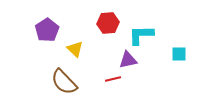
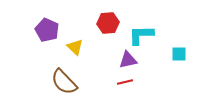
purple pentagon: rotated 15 degrees counterclockwise
yellow triangle: moved 2 px up
red line: moved 12 px right, 3 px down
